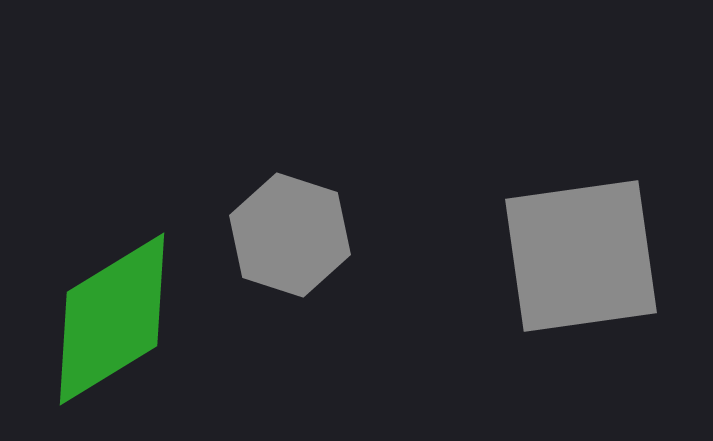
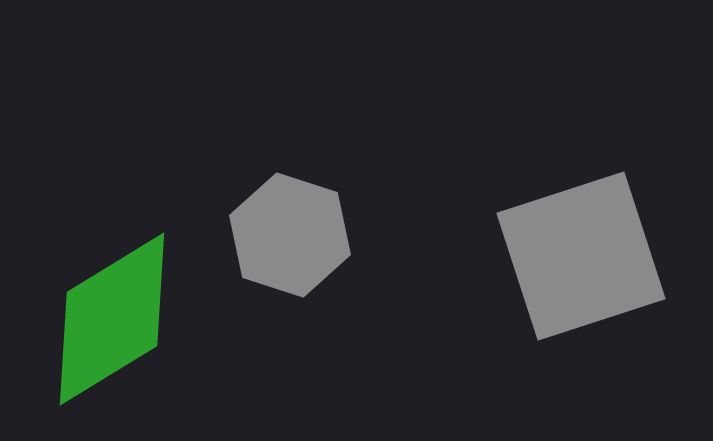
gray square: rotated 10 degrees counterclockwise
